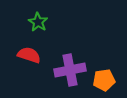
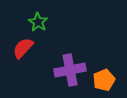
red semicircle: moved 6 px left, 7 px up; rotated 65 degrees counterclockwise
orange pentagon: rotated 15 degrees counterclockwise
